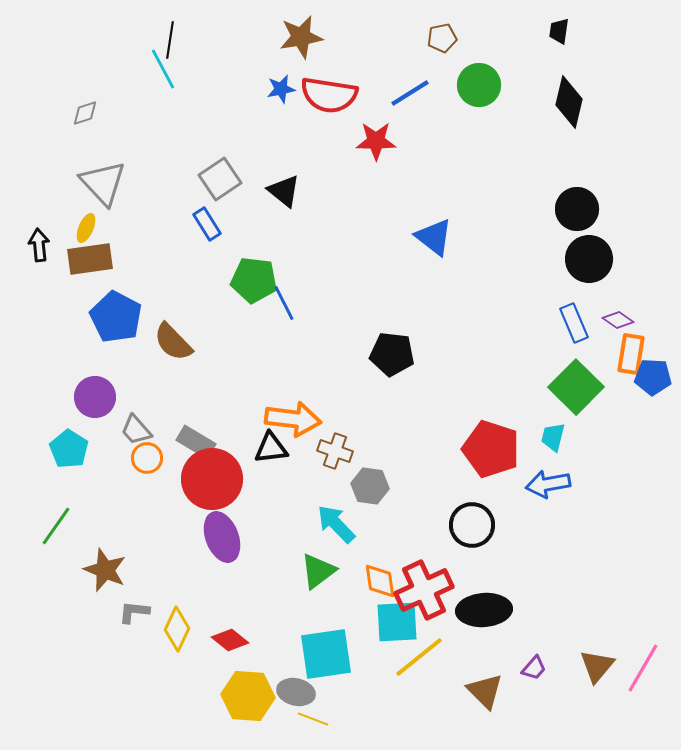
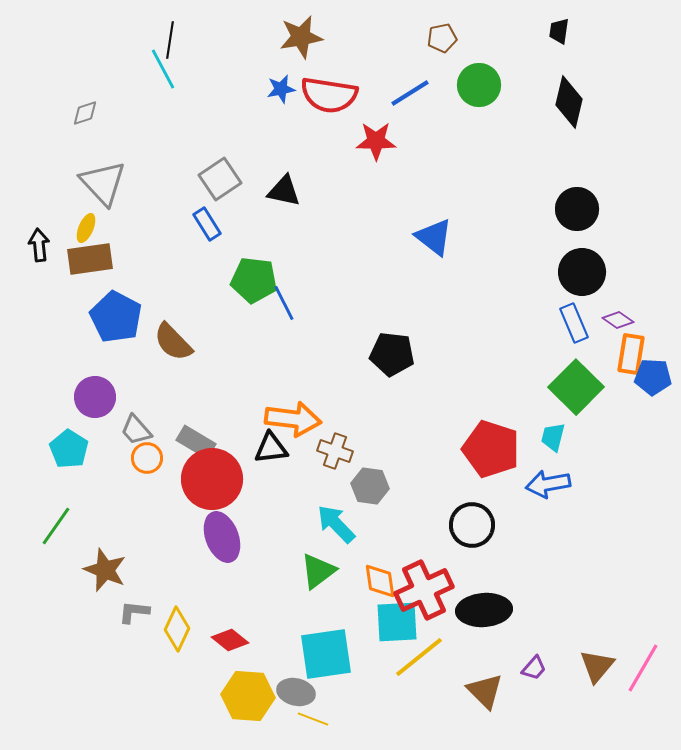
black triangle at (284, 191): rotated 27 degrees counterclockwise
black circle at (589, 259): moved 7 px left, 13 px down
